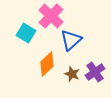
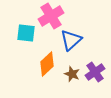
pink cross: rotated 15 degrees clockwise
cyan square: rotated 24 degrees counterclockwise
